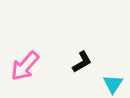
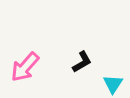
pink arrow: moved 1 px down
